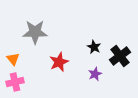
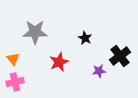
black star: moved 9 px left, 9 px up
purple star: moved 4 px right, 3 px up; rotated 16 degrees clockwise
